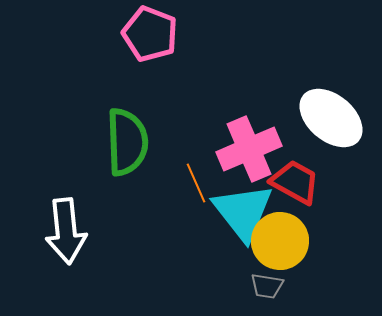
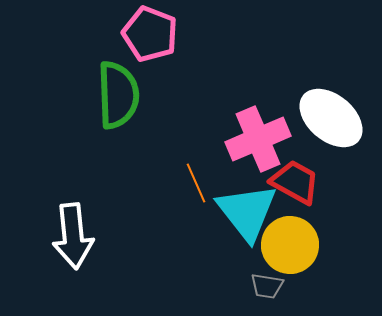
green semicircle: moved 9 px left, 47 px up
pink cross: moved 9 px right, 10 px up
cyan triangle: moved 4 px right
white arrow: moved 7 px right, 5 px down
yellow circle: moved 10 px right, 4 px down
